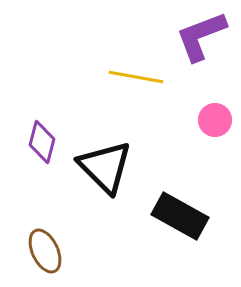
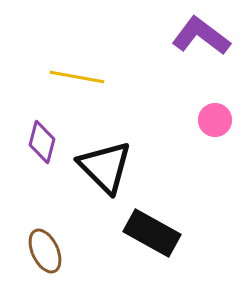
purple L-shape: rotated 58 degrees clockwise
yellow line: moved 59 px left
black rectangle: moved 28 px left, 17 px down
